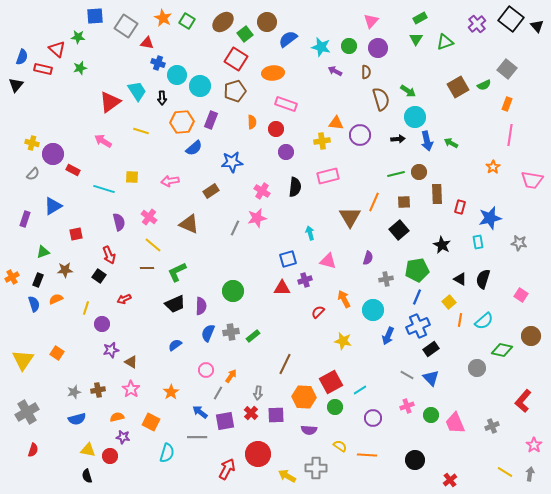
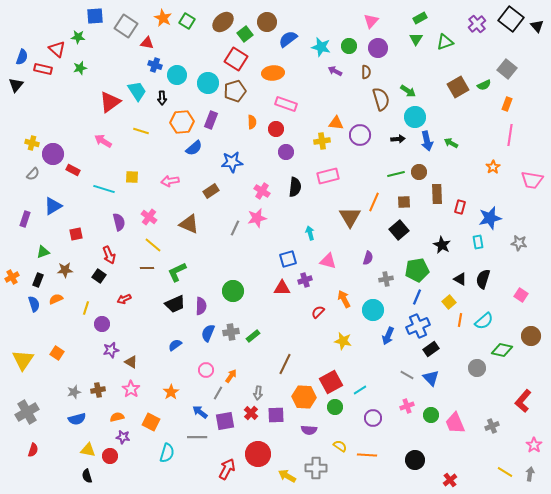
blue cross at (158, 63): moved 3 px left, 2 px down
cyan circle at (200, 86): moved 8 px right, 3 px up
